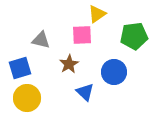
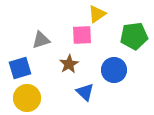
gray triangle: rotated 30 degrees counterclockwise
blue circle: moved 2 px up
